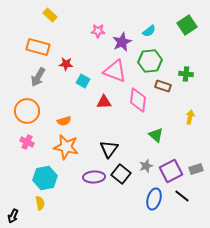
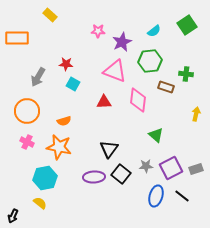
cyan semicircle: moved 5 px right
orange rectangle: moved 21 px left, 9 px up; rotated 15 degrees counterclockwise
cyan square: moved 10 px left, 3 px down
brown rectangle: moved 3 px right, 1 px down
yellow arrow: moved 6 px right, 3 px up
orange star: moved 7 px left
gray star: rotated 16 degrees clockwise
purple square: moved 3 px up
blue ellipse: moved 2 px right, 3 px up
yellow semicircle: rotated 40 degrees counterclockwise
